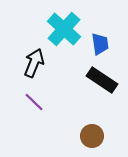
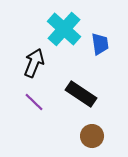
black rectangle: moved 21 px left, 14 px down
